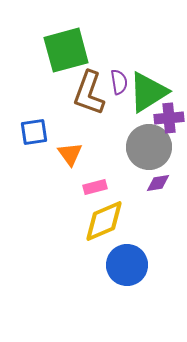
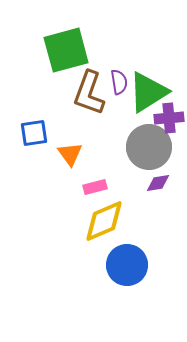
blue square: moved 1 px down
